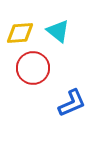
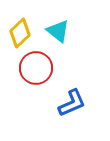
yellow diamond: rotated 40 degrees counterclockwise
red circle: moved 3 px right
